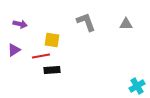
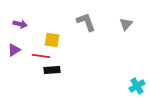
gray triangle: rotated 48 degrees counterclockwise
red line: rotated 18 degrees clockwise
